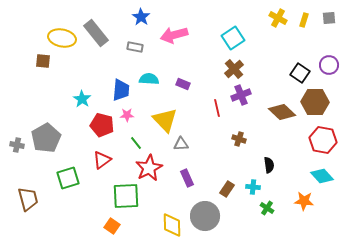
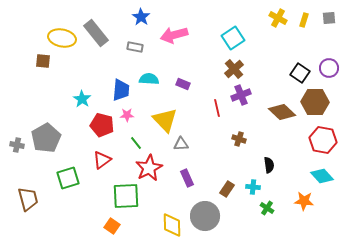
purple circle at (329, 65): moved 3 px down
